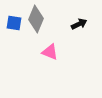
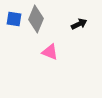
blue square: moved 4 px up
